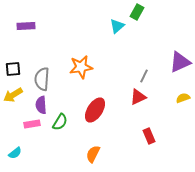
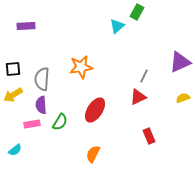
cyan semicircle: moved 3 px up
